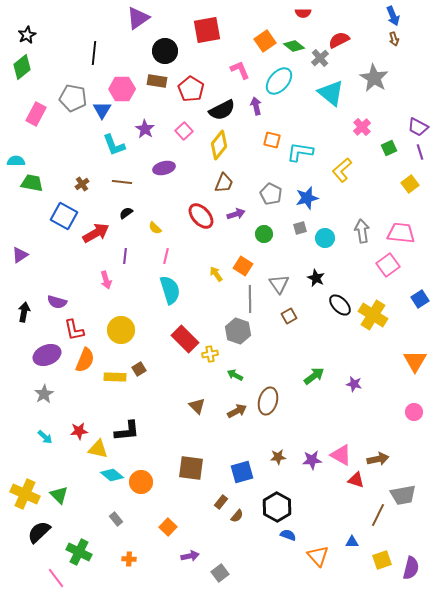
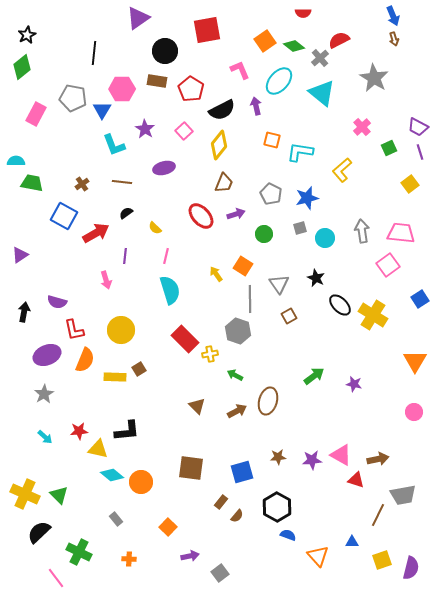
cyan triangle at (331, 93): moved 9 px left
